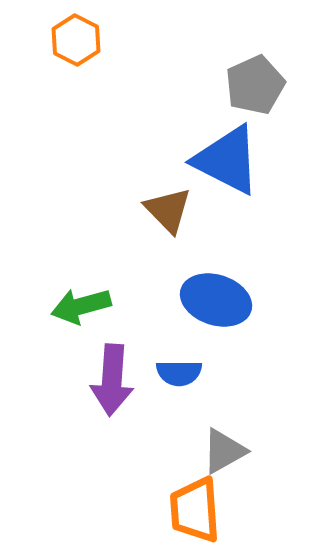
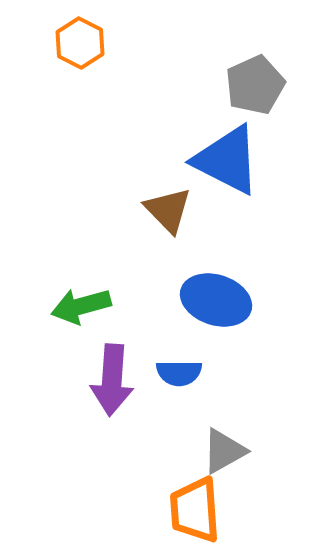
orange hexagon: moved 4 px right, 3 px down
